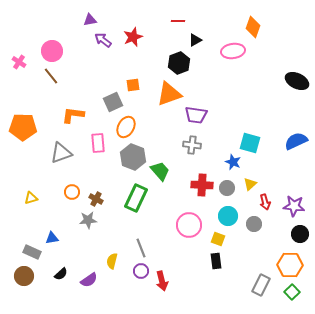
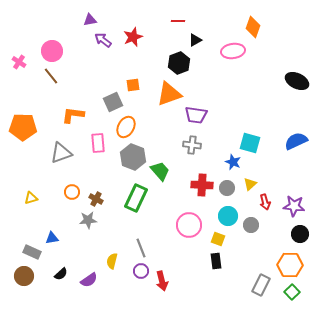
gray circle at (254, 224): moved 3 px left, 1 px down
